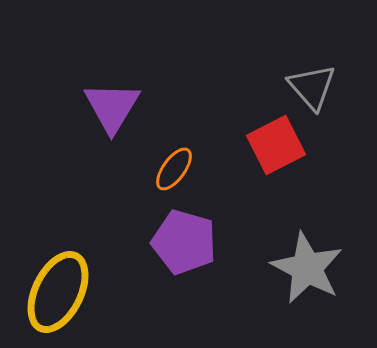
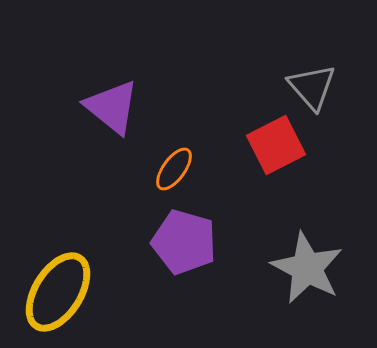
purple triangle: rotated 22 degrees counterclockwise
yellow ellipse: rotated 6 degrees clockwise
